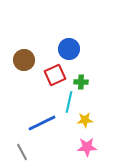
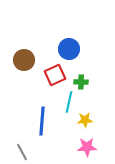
blue line: moved 2 px up; rotated 60 degrees counterclockwise
